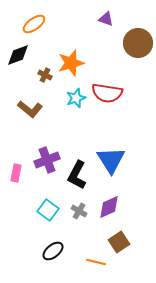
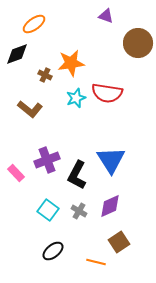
purple triangle: moved 3 px up
black diamond: moved 1 px left, 1 px up
orange star: rotated 8 degrees clockwise
pink rectangle: rotated 54 degrees counterclockwise
purple diamond: moved 1 px right, 1 px up
